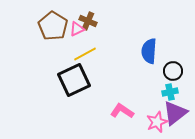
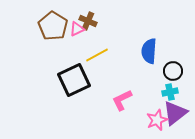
yellow line: moved 12 px right, 1 px down
pink L-shape: moved 11 px up; rotated 60 degrees counterclockwise
pink star: moved 2 px up
